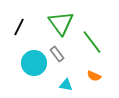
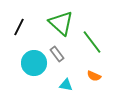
green triangle: rotated 12 degrees counterclockwise
